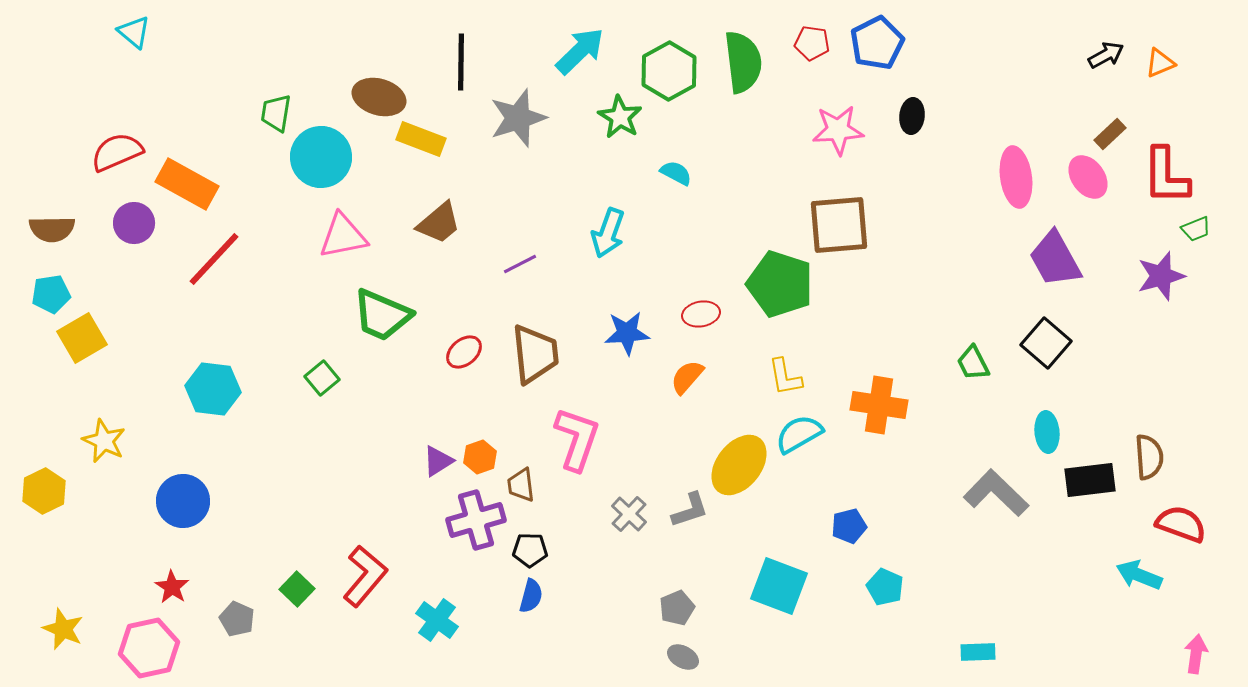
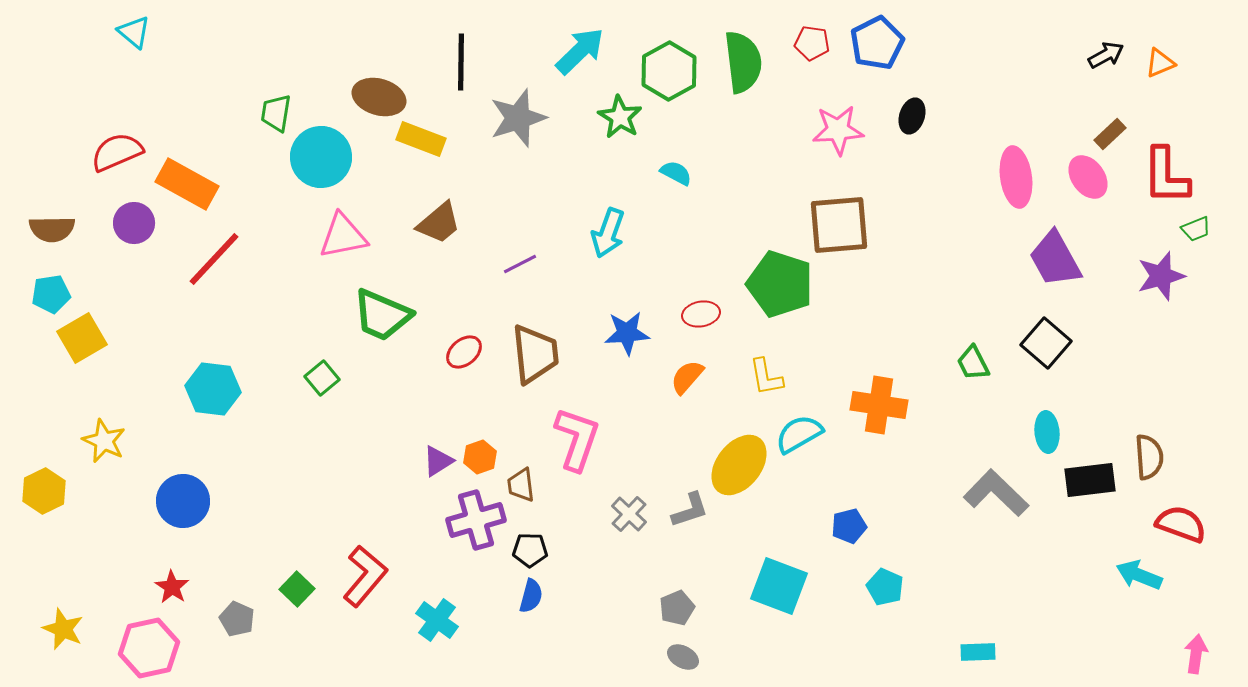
black ellipse at (912, 116): rotated 12 degrees clockwise
yellow L-shape at (785, 377): moved 19 px left
